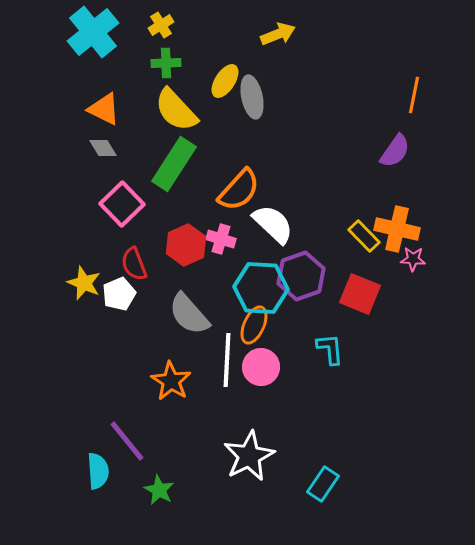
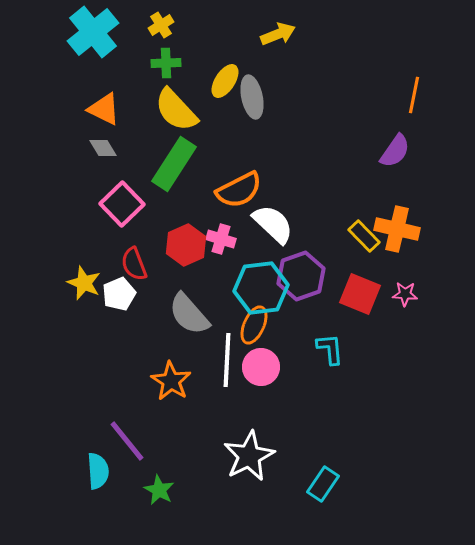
orange semicircle: rotated 21 degrees clockwise
pink star: moved 8 px left, 35 px down
cyan hexagon: rotated 10 degrees counterclockwise
